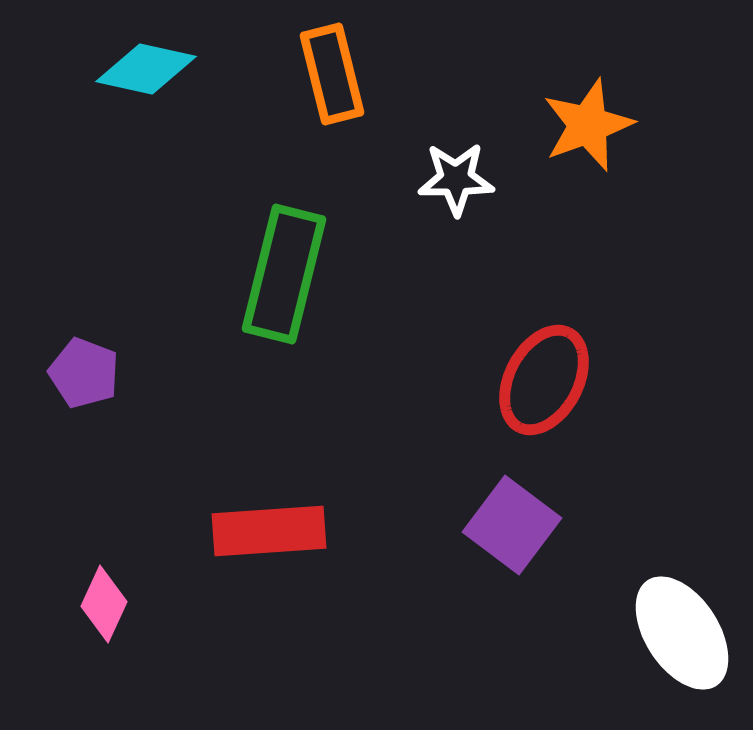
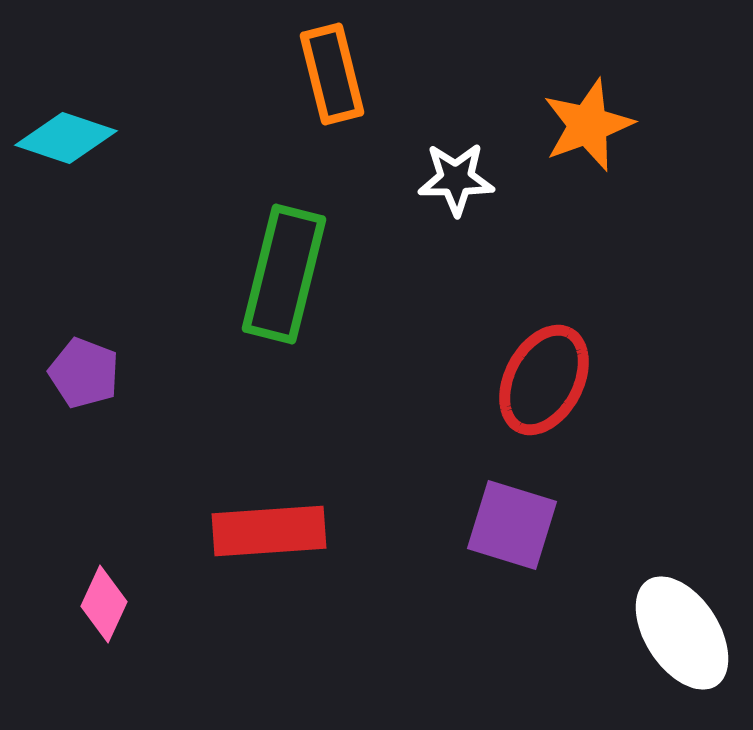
cyan diamond: moved 80 px left, 69 px down; rotated 6 degrees clockwise
purple square: rotated 20 degrees counterclockwise
